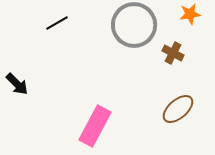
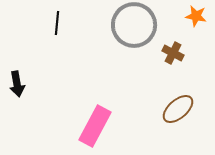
orange star: moved 6 px right, 2 px down; rotated 20 degrees clockwise
black line: rotated 55 degrees counterclockwise
black arrow: rotated 35 degrees clockwise
